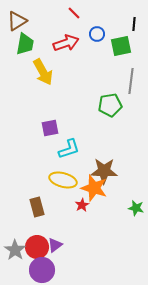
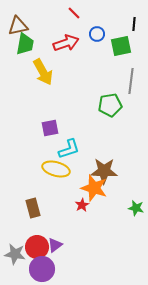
brown triangle: moved 1 px right, 5 px down; rotated 20 degrees clockwise
yellow ellipse: moved 7 px left, 11 px up
brown rectangle: moved 4 px left, 1 px down
gray star: moved 4 px down; rotated 25 degrees counterclockwise
purple circle: moved 1 px up
